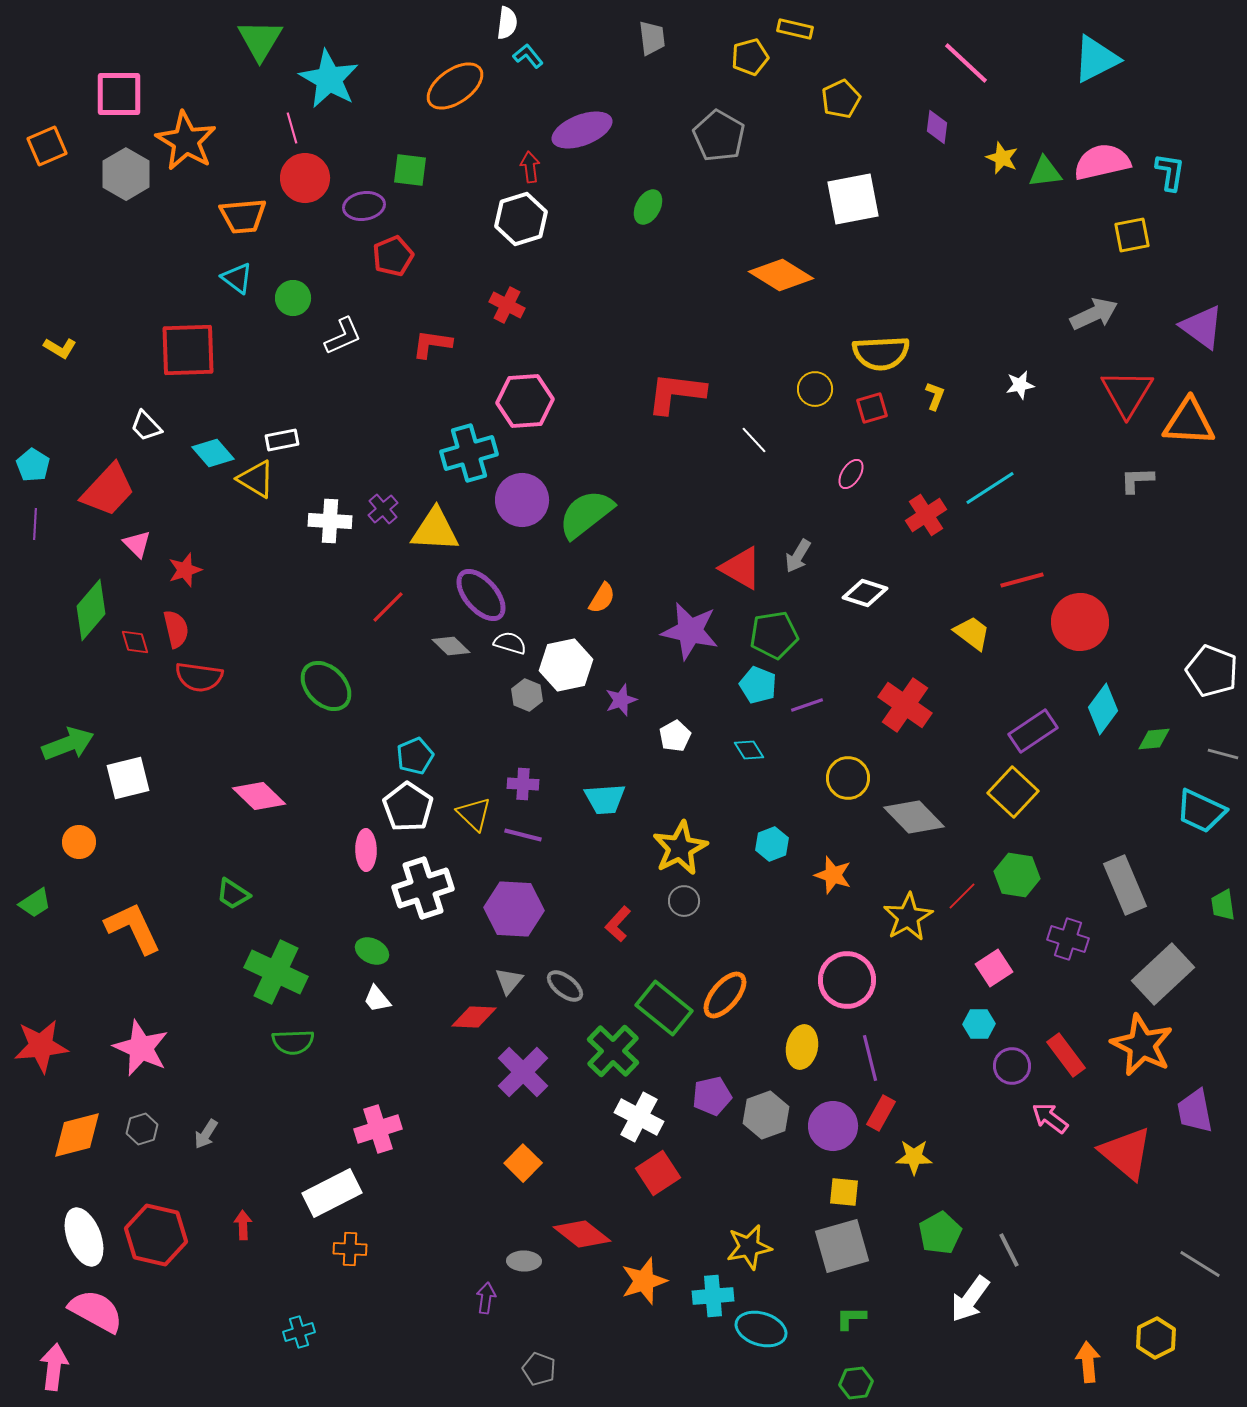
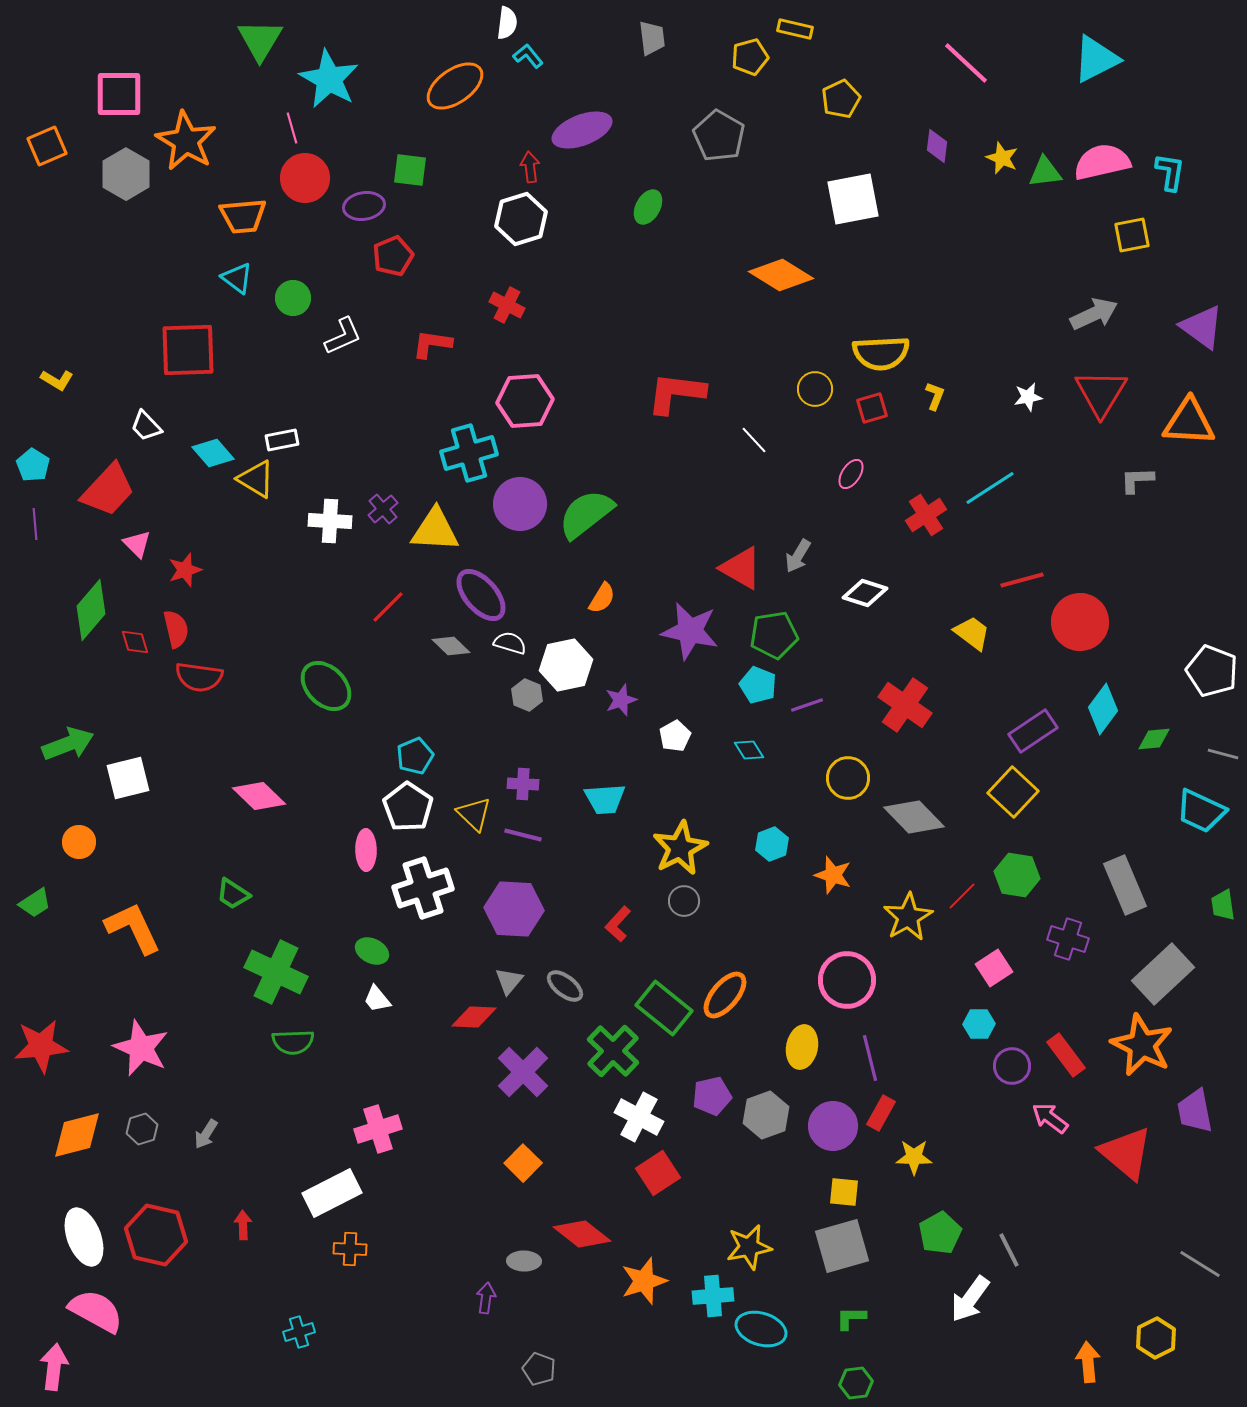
purple diamond at (937, 127): moved 19 px down
yellow L-shape at (60, 348): moved 3 px left, 32 px down
white star at (1020, 385): moved 8 px right, 12 px down
red triangle at (1127, 393): moved 26 px left
purple circle at (522, 500): moved 2 px left, 4 px down
purple line at (35, 524): rotated 8 degrees counterclockwise
